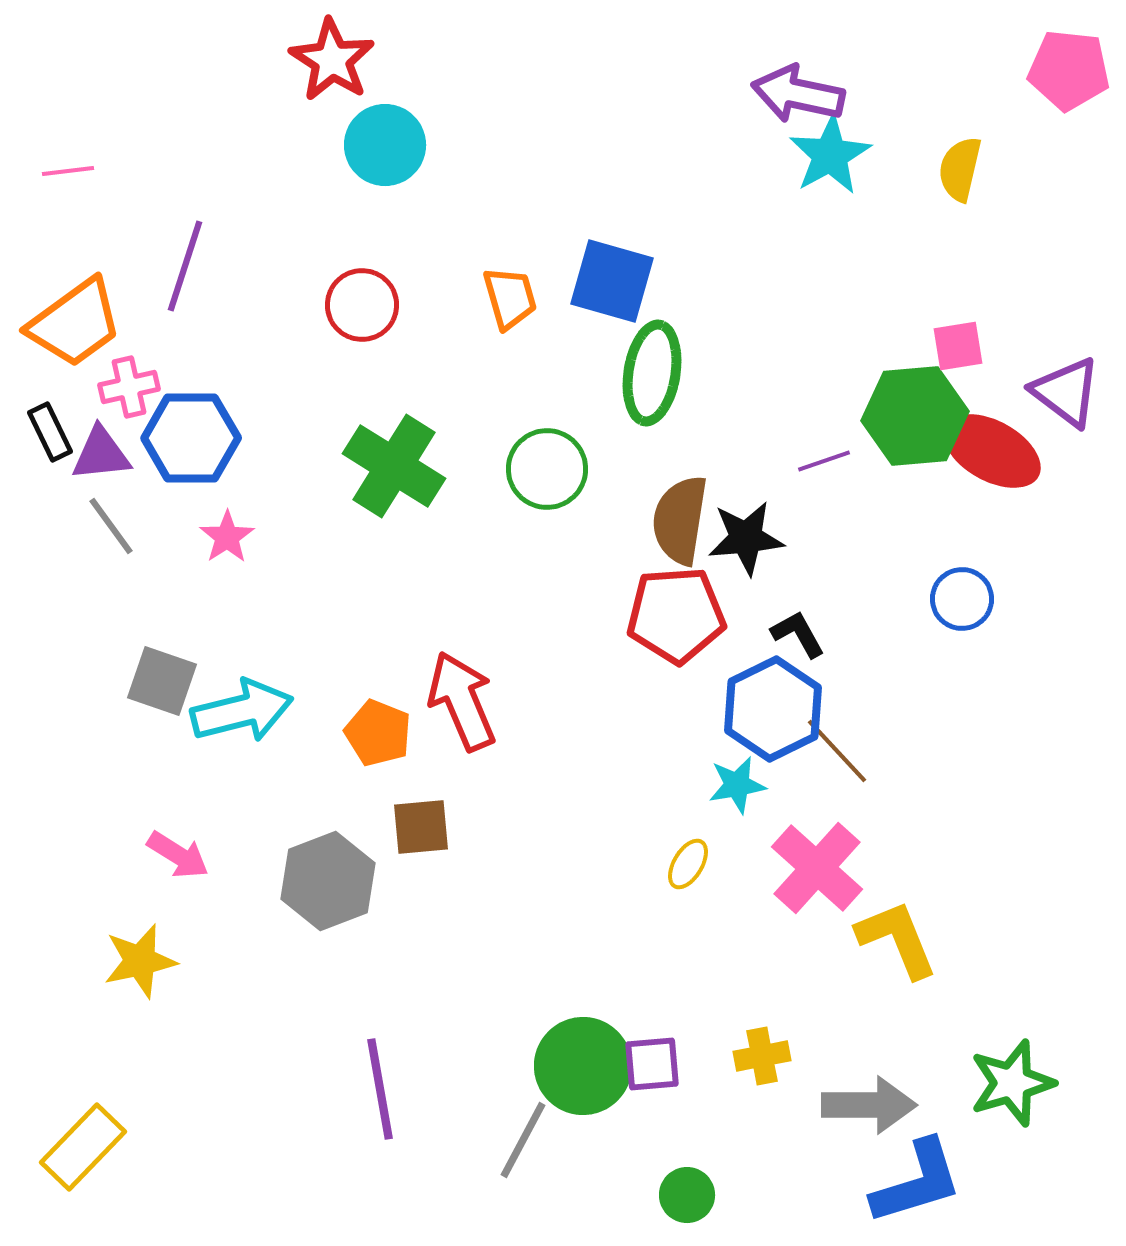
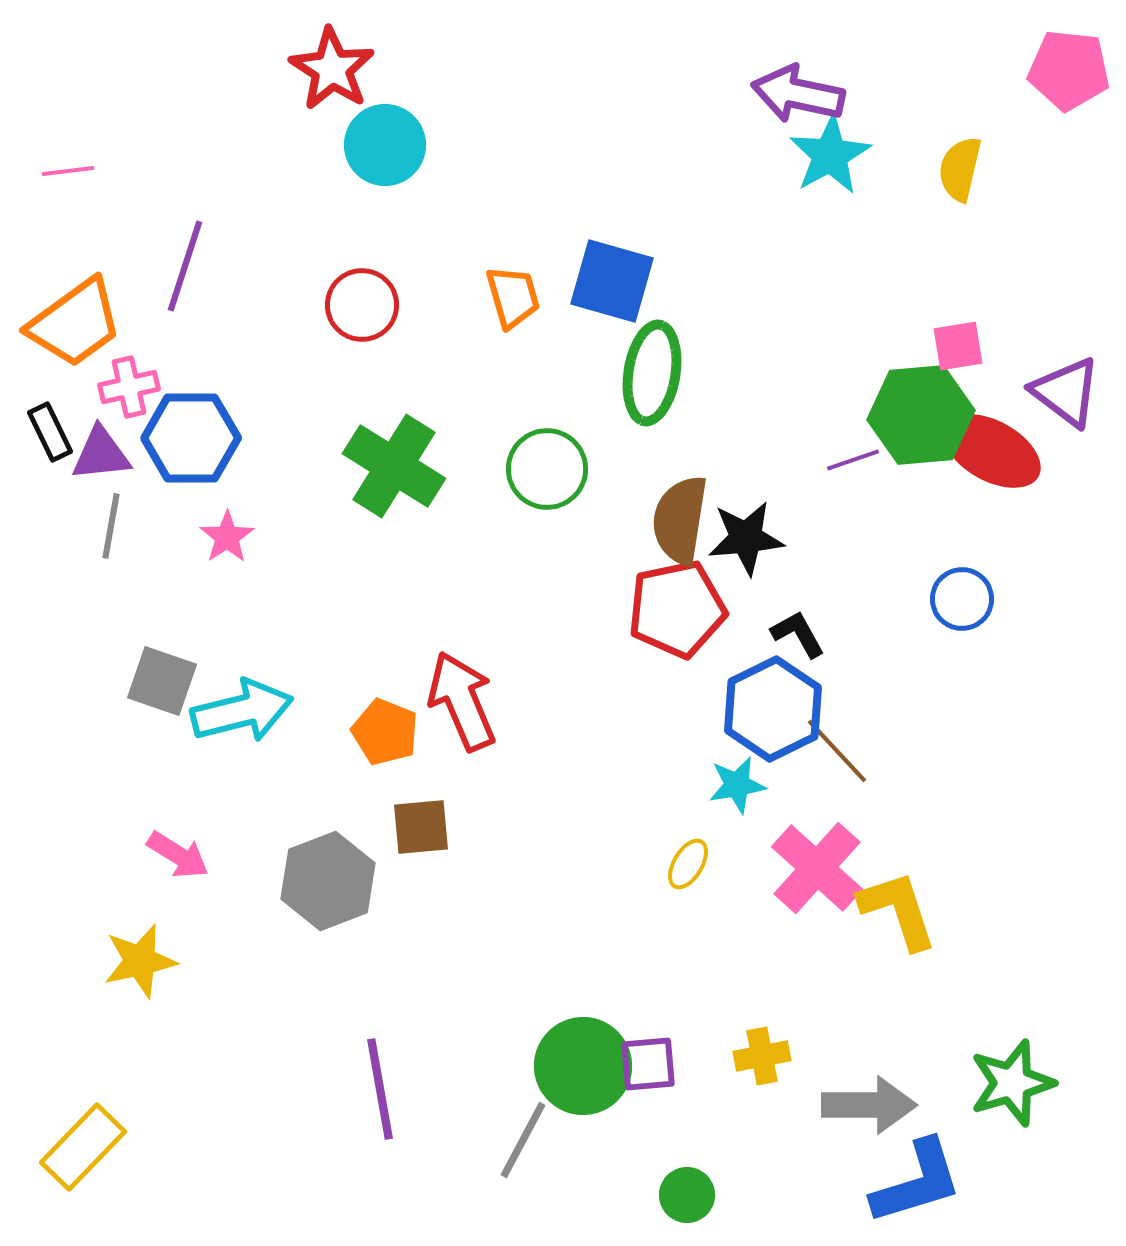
red star at (332, 60): moved 9 px down
orange trapezoid at (510, 298): moved 3 px right, 1 px up
green hexagon at (915, 416): moved 6 px right, 1 px up
purple line at (824, 461): moved 29 px right, 1 px up
gray line at (111, 526): rotated 46 degrees clockwise
red pentagon at (676, 615): moved 1 px right, 6 px up; rotated 8 degrees counterclockwise
orange pentagon at (378, 733): moved 7 px right, 1 px up
yellow L-shape at (897, 939): moved 1 px right, 29 px up; rotated 4 degrees clockwise
purple square at (652, 1064): moved 4 px left
